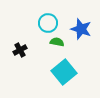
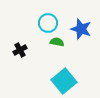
cyan square: moved 9 px down
